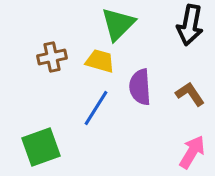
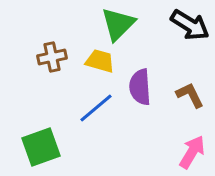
black arrow: rotated 69 degrees counterclockwise
brown L-shape: moved 1 px down; rotated 8 degrees clockwise
blue line: rotated 18 degrees clockwise
